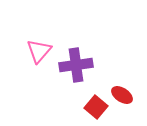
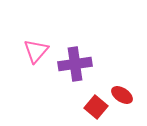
pink triangle: moved 3 px left
purple cross: moved 1 px left, 1 px up
